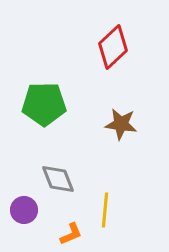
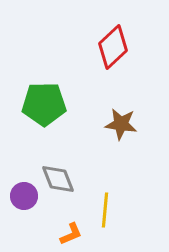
purple circle: moved 14 px up
